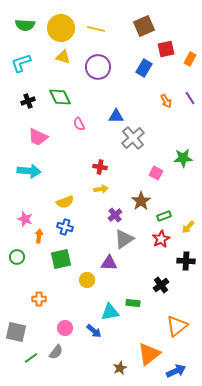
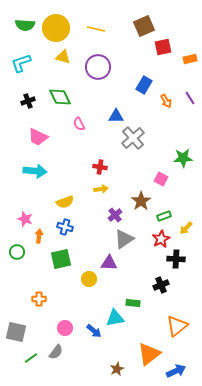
yellow circle at (61, 28): moved 5 px left
red square at (166, 49): moved 3 px left, 2 px up
orange rectangle at (190, 59): rotated 48 degrees clockwise
blue rectangle at (144, 68): moved 17 px down
cyan arrow at (29, 171): moved 6 px right
pink square at (156, 173): moved 5 px right, 6 px down
yellow arrow at (188, 227): moved 2 px left, 1 px down
green circle at (17, 257): moved 5 px up
black cross at (186, 261): moved 10 px left, 2 px up
yellow circle at (87, 280): moved 2 px right, 1 px up
black cross at (161, 285): rotated 14 degrees clockwise
cyan triangle at (110, 312): moved 5 px right, 6 px down
brown star at (120, 368): moved 3 px left, 1 px down
